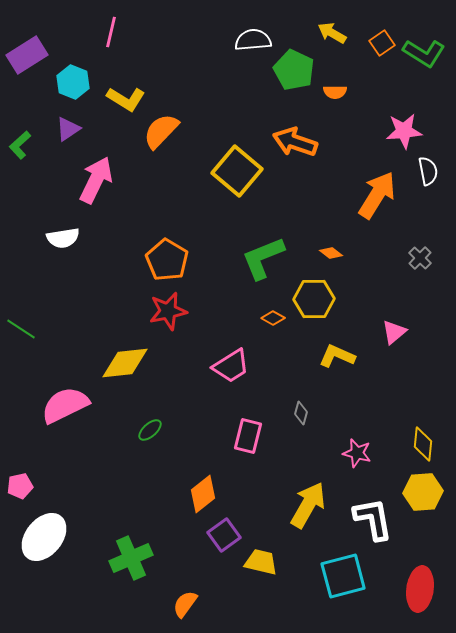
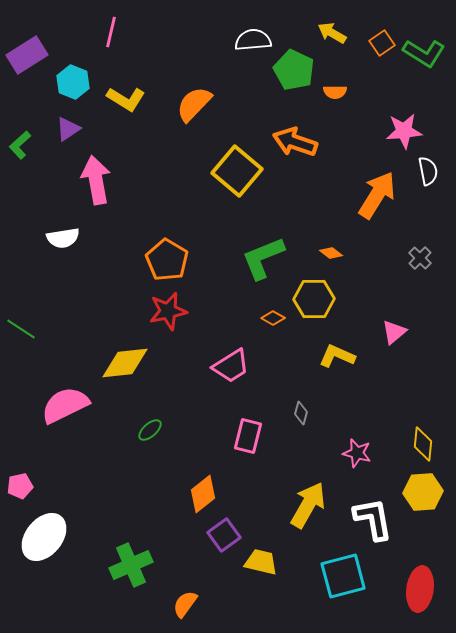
orange semicircle at (161, 131): moved 33 px right, 27 px up
pink arrow at (96, 180): rotated 36 degrees counterclockwise
green cross at (131, 558): moved 7 px down
